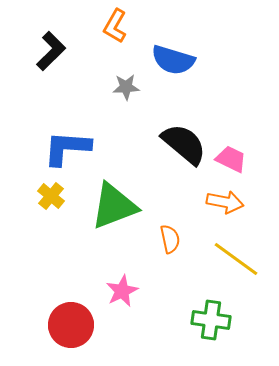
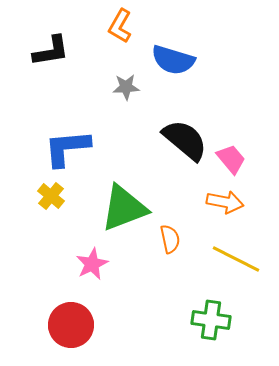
orange L-shape: moved 5 px right
black L-shape: rotated 36 degrees clockwise
black semicircle: moved 1 px right, 4 px up
blue L-shape: rotated 9 degrees counterclockwise
pink trapezoid: rotated 24 degrees clockwise
green triangle: moved 10 px right, 2 px down
yellow line: rotated 9 degrees counterclockwise
pink star: moved 30 px left, 27 px up
